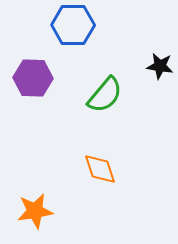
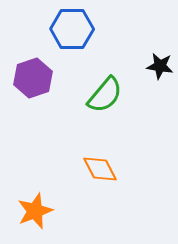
blue hexagon: moved 1 px left, 4 px down
purple hexagon: rotated 21 degrees counterclockwise
orange diamond: rotated 9 degrees counterclockwise
orange star: rotated 12 degrees counterclockwise
